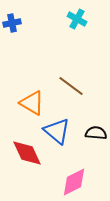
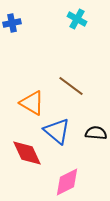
pink diamond: moved 7 px left
